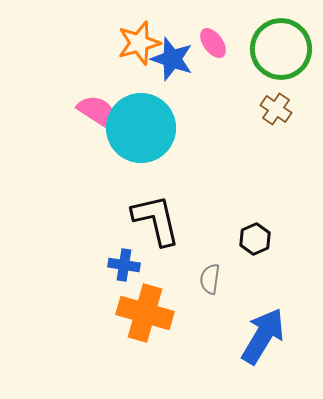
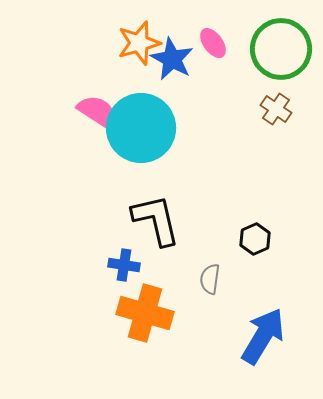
blue star: rotated 9 degrees clockwise
